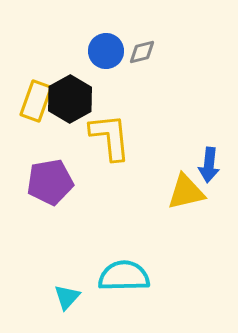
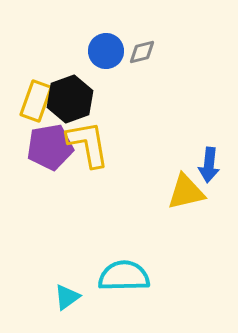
black hexagon: rotated 9 degrees clockwise
yellow L-shape: moved 22 px left, 7 px down; rotated 4 degrees counterclockwise
purple pentagon: moved 35 px up
cyan triangle: rotated 12 degrees clockwise
